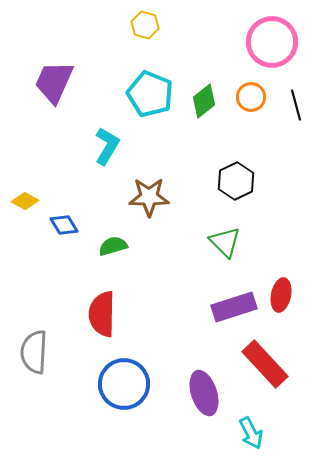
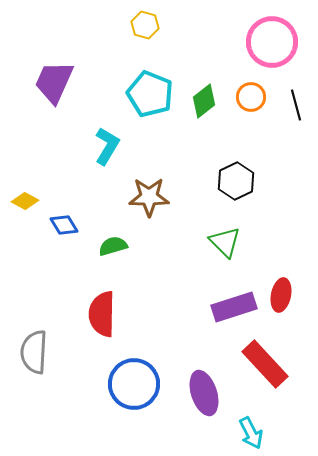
blue circle: moved 10 px right
